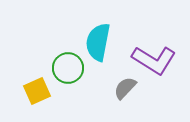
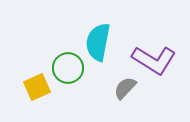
yellow square: moved 4 px up
